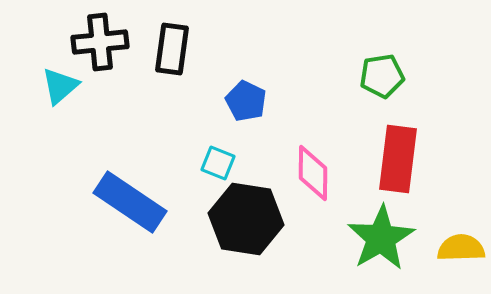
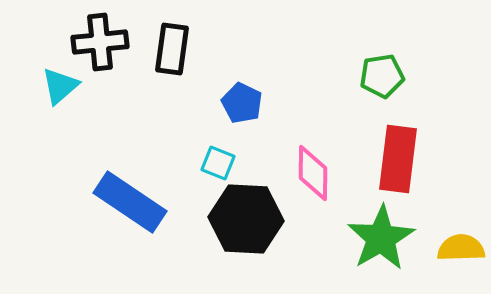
blue pentagon: moved 4 px left, 2 px down
black hexagon: rotated 6 degrees counterclockwise
